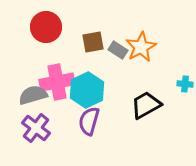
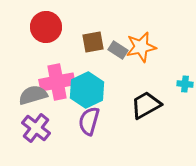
orange star: rotated 16 degrees clockwise
